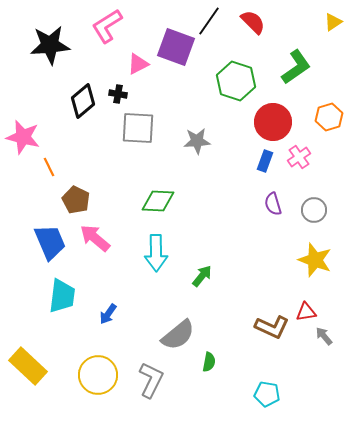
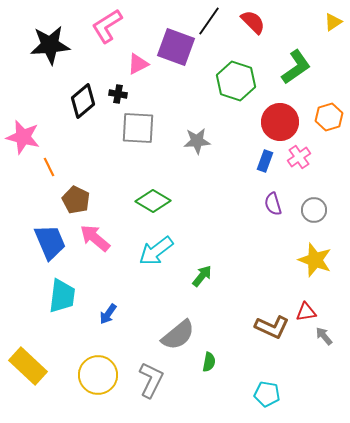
red circle: moved 7 px right
green diamond: moved 5 px left; rotated 28 degrees clockwise
cyan arrow: moved 2 px up; rotated 54 degrees clockwise
